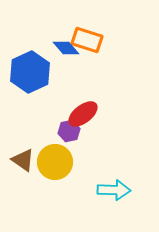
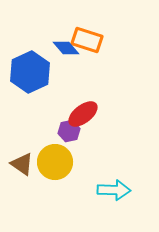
brown triangle: moved 1 px left, 4 px down
